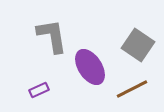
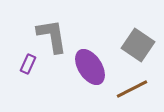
purple rectangle: moved 11 px left, 26 px up; rotated 42 degrees counterclockwise
